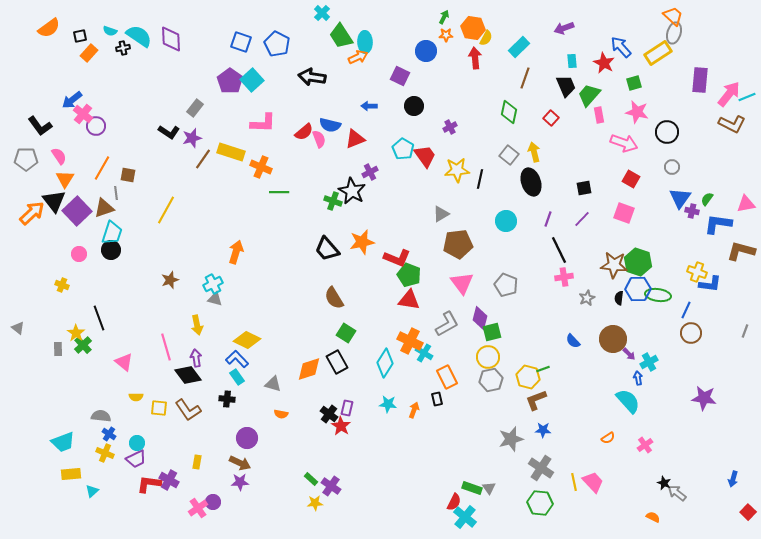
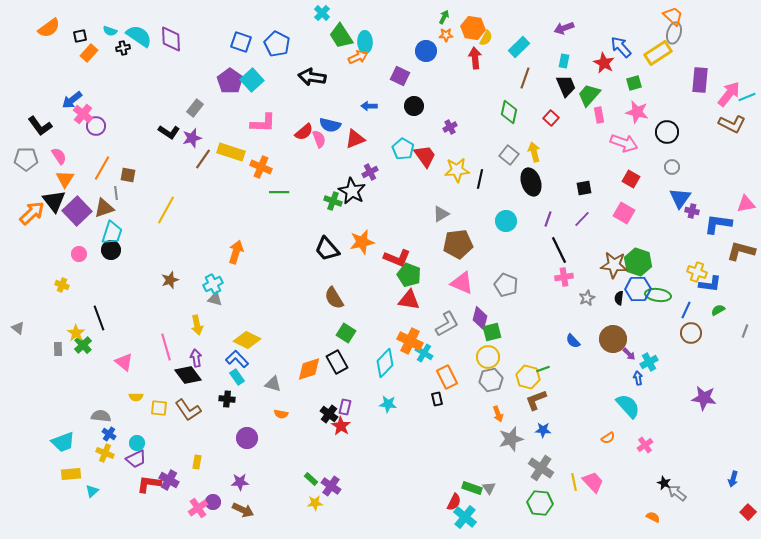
cyan rectangle at (572, 61): moved 8 px left; rotated 16 degrees clockwise
green semicircle at (707, 199): moved 11 px right, 111 px down; rotated 24 degrees clockwise
pink square at (624, 213): rotated 10 degrees clockwise
pink triangle at (462, 283): rotated 30 degrees counterclockwise
cyan diamond at (385, 363): rotated 12 degrees clockwise
cyan semicircle at (628, 401): moved 5 px down
purple rectangle at (347, 408): moved 2 px left, 1 px up
orange arrow at (414, 410): moved 84 px right, 4 px down; rotated 140 degrees clockwise
brown arrow at (240, 463): moved 3 px right, 47 px down
